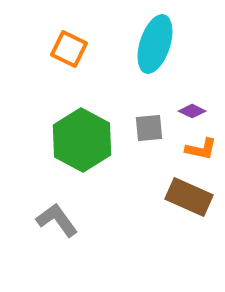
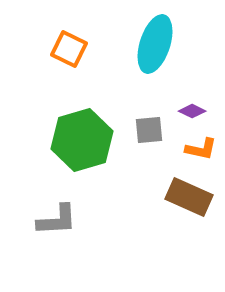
gray square: moved 2 px down
green hexagon: rotated 16 degrees clockwise
gray L-shape: rotated 123 degrees clockwise
